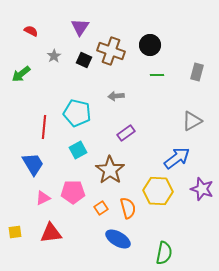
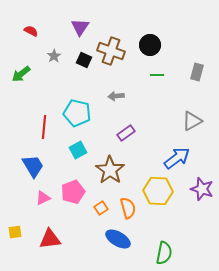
blue trapezoid: moved 2 px down
pink pentagon: rotated 20 degrees counterclockwise
red triangle: moved 1 px left, 6 px down
